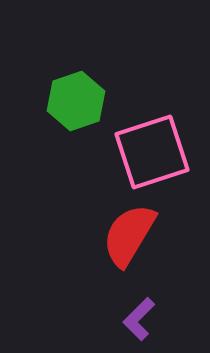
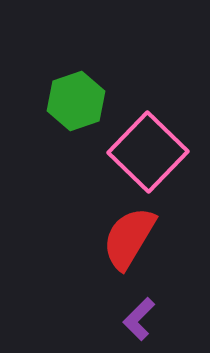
pink square: moved 4 px left; rotated 28 degrees counterclockwise
red semicircle: moved 3 px down
